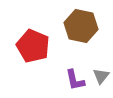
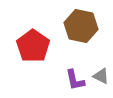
red pentagon: rotated 12 degrees clockwise
gray triangle: rotated 42 degrees counterclockwise
